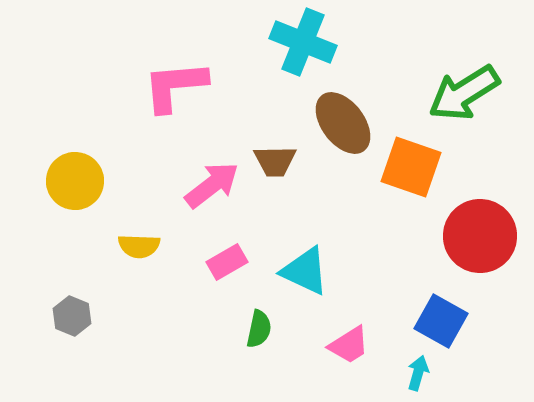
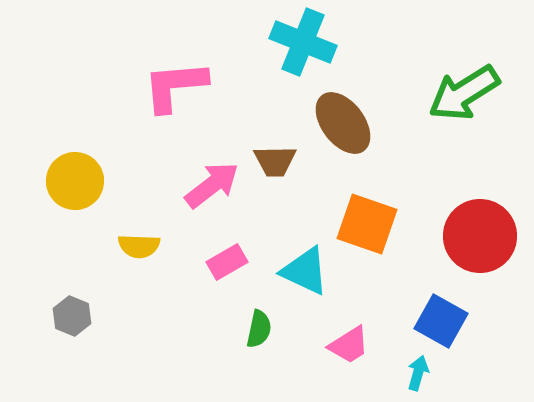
orange square: moved 44 px left, 57 px down
